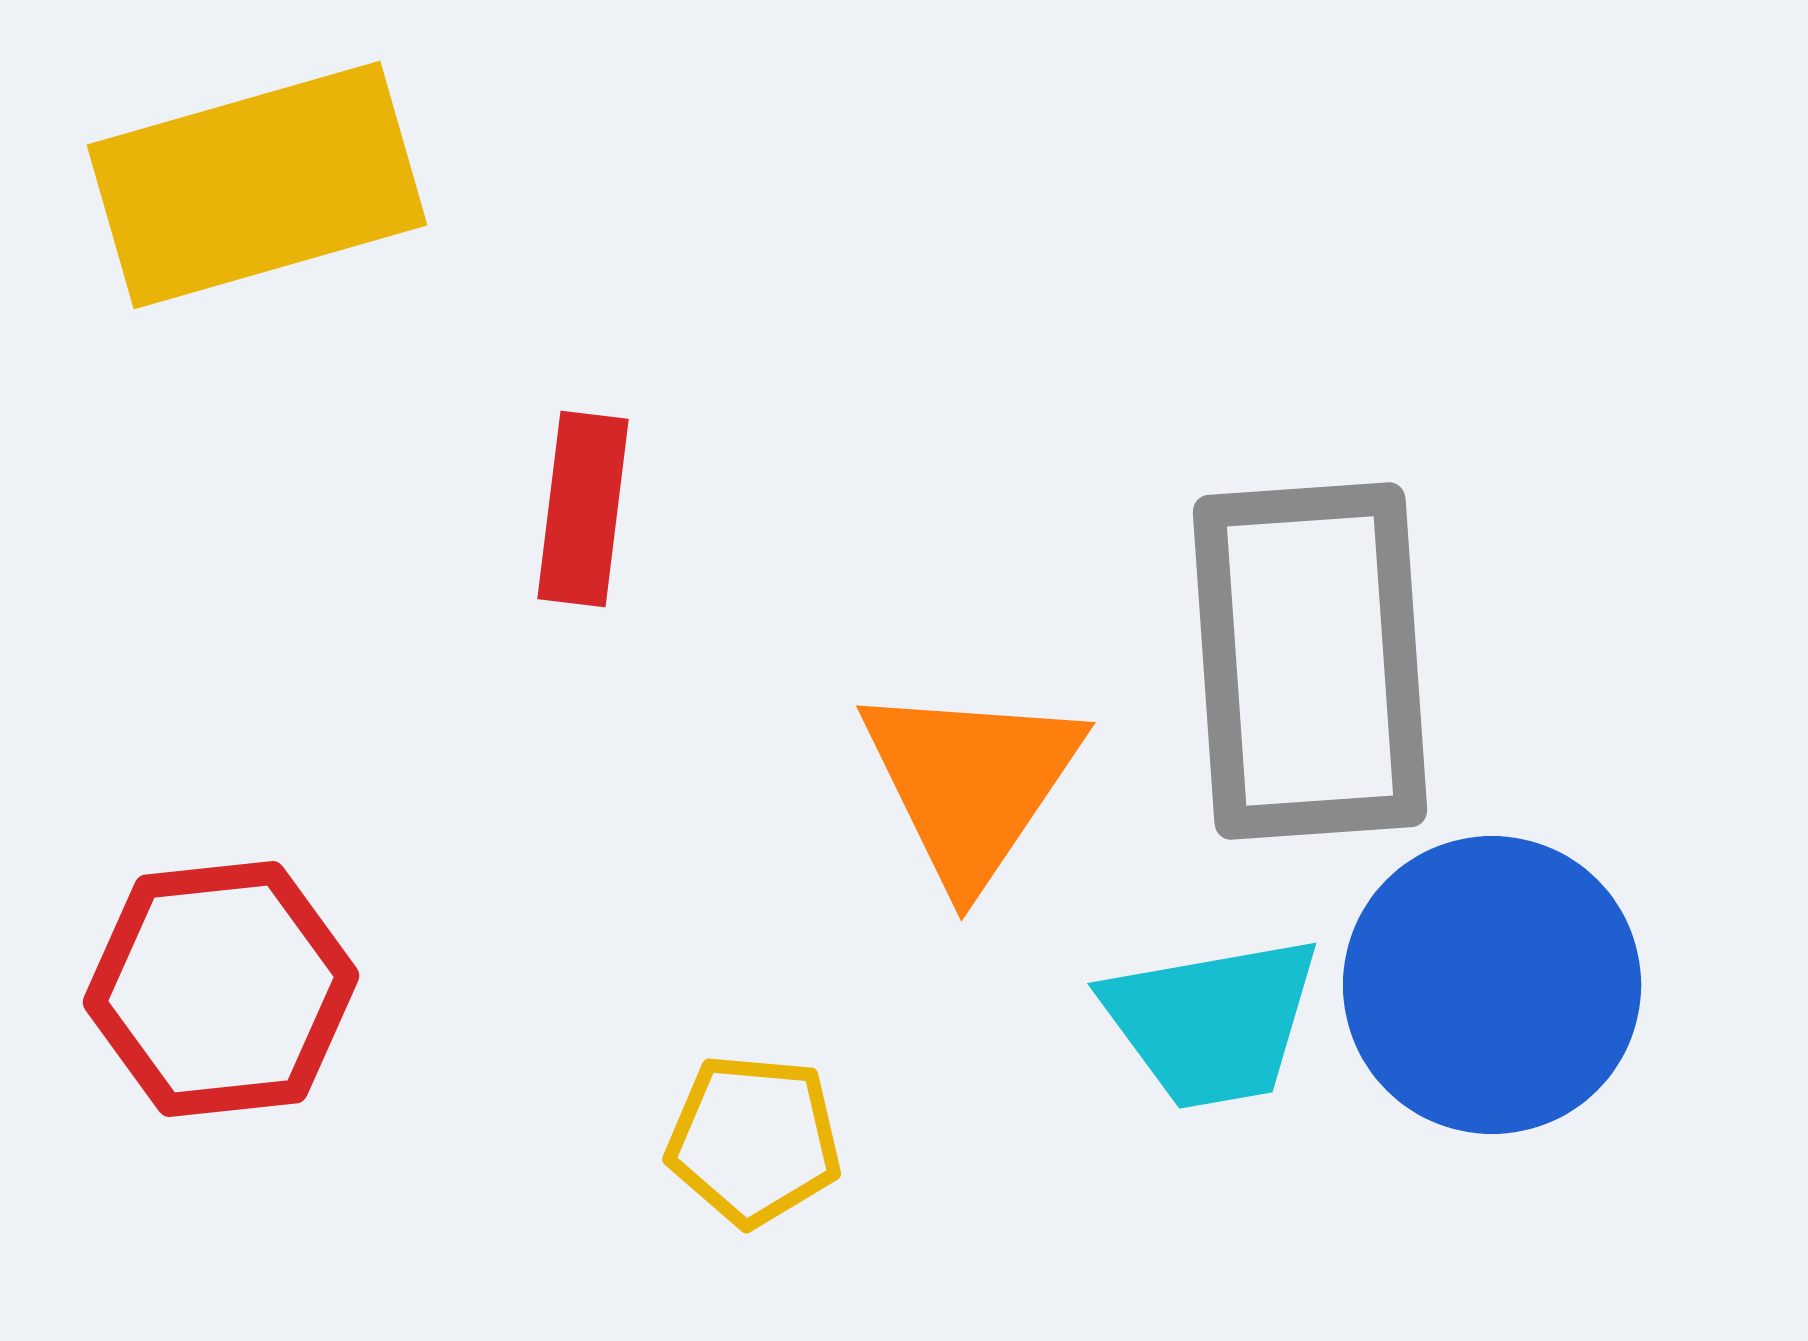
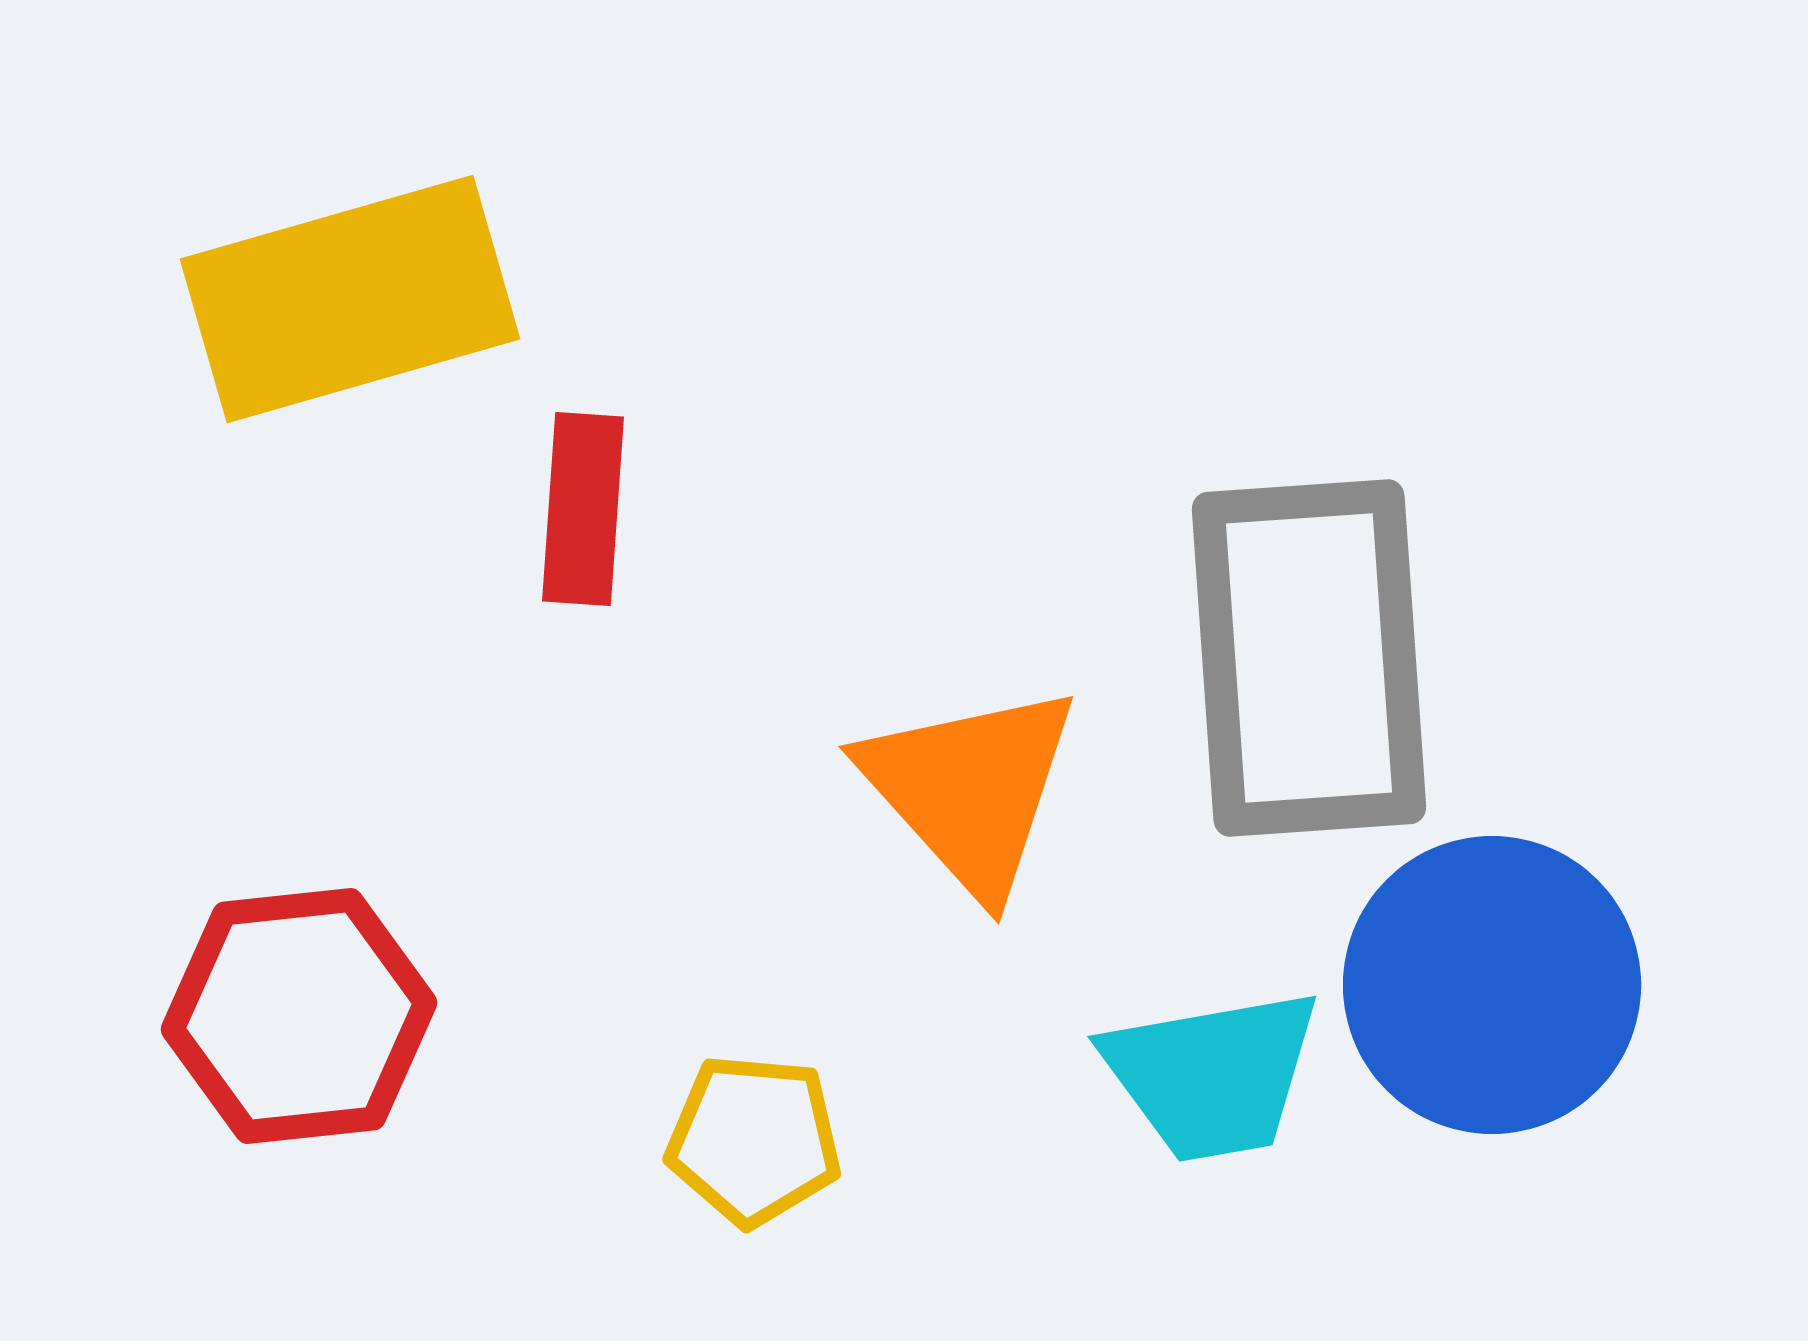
yellow rectangle: moved 93 px right, 114 px down
red rectangle: rotated 3 degrees counterclockwise
gray rectangle: moved 1 px left, 3 px up
orange triangle: moved 1 px left, 6 px down; rotated 16 degrees counterclockwise
red hexagon: moved 78 px right, 27 px down
cyan trapezoid: moved 53 px down
